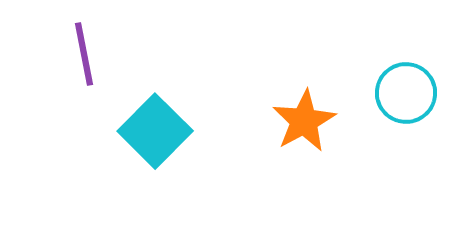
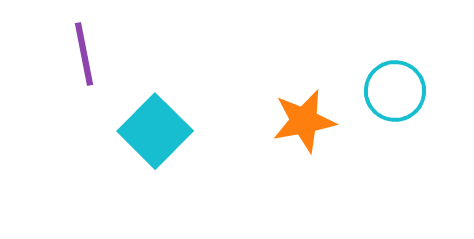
cyan circle: moved 11 px left, 2 px up
orange star: rotated 18 degrees clockwise
